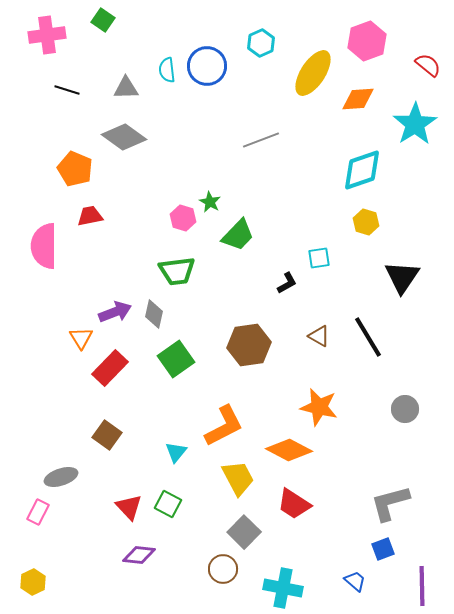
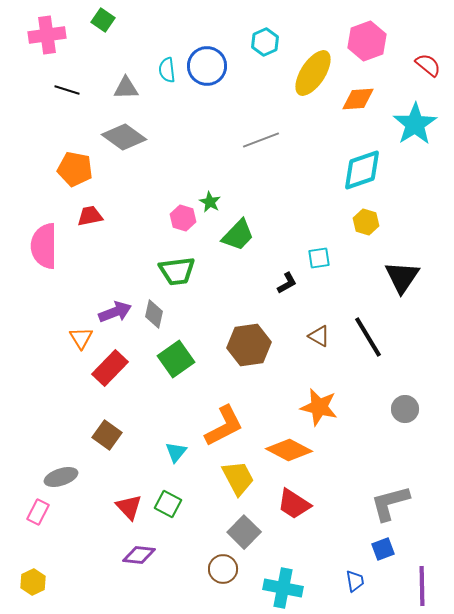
cyan hexagon at (261, 43): moved 4 px right, 1 px up
orange pentagon at (75, 169): rotated 12 degrees counterclockwise
blue trapezoid at (355, 581): rotated 40 degrees clockwise
